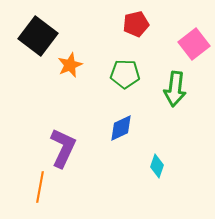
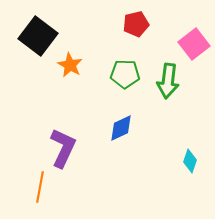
orange star: rotated 20 degrees counterclockwise
green arrow: moved 7 px left, 8 px up
cyan diamond: moved 33 px right, 5 px up
